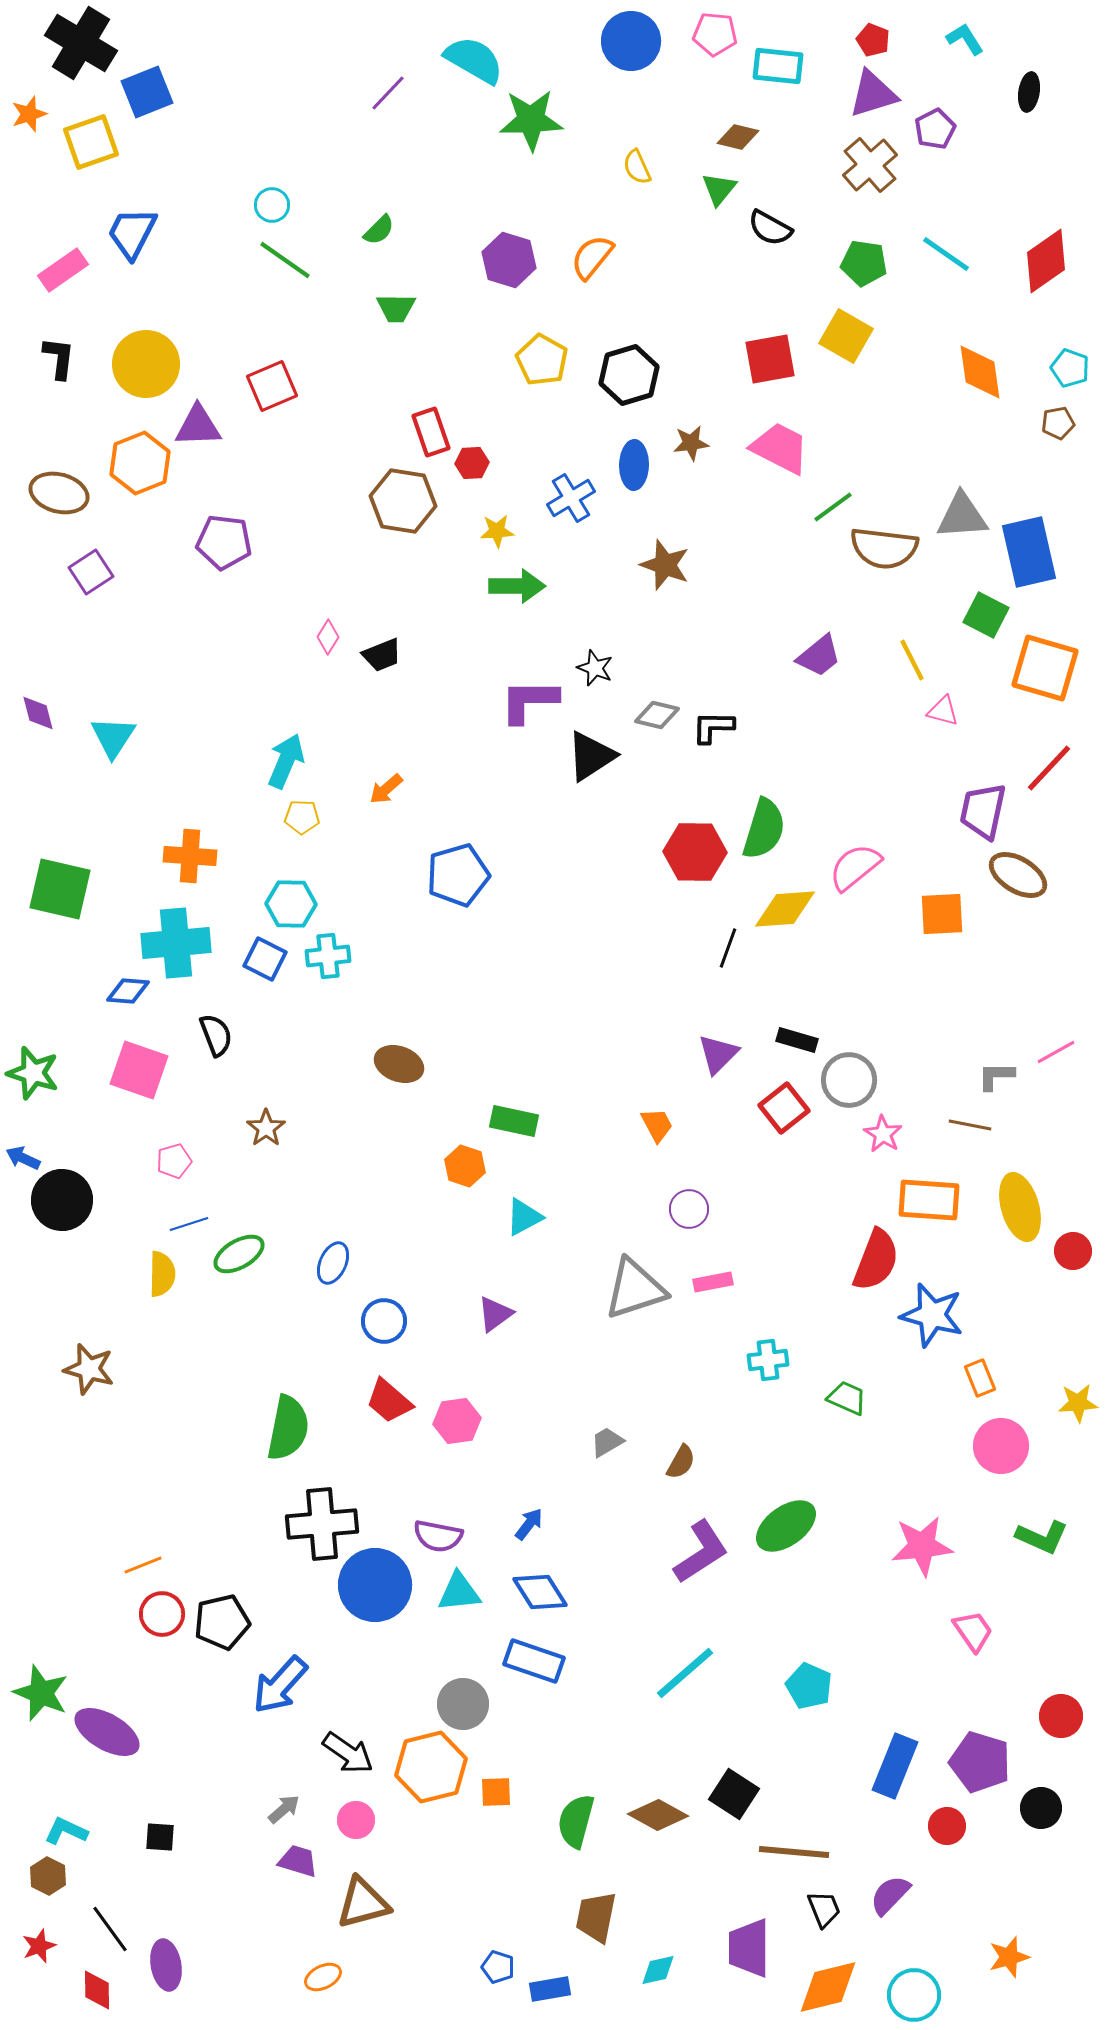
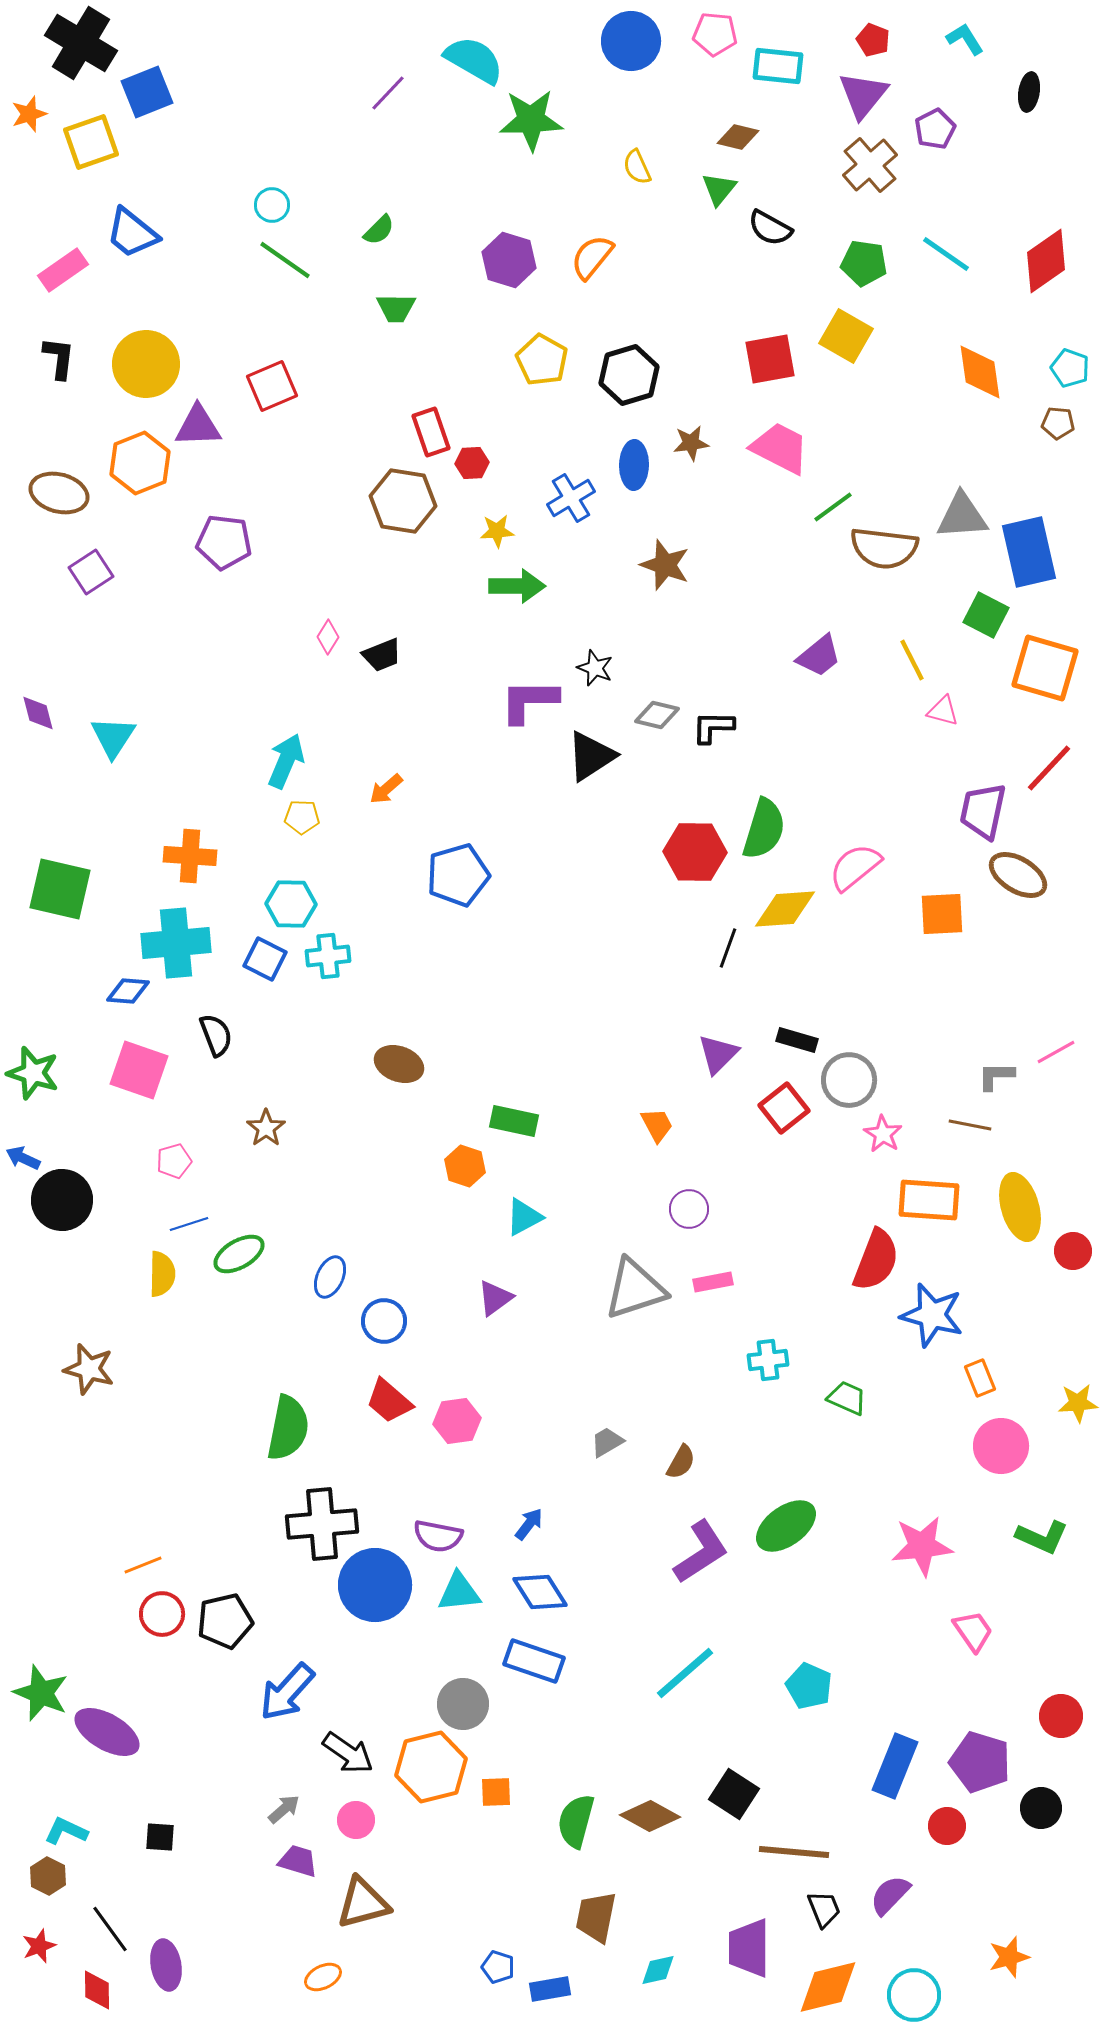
purple triangle at (873, 94): moved 10 px left, 1 px down; rotated 34 degrees counterclockwise
blue trapezoid at (132, 233): rotated 78 degrees counterclockwise
brown pentagon at (1058, 423): rotated 16 degrees clockwise
blue ellipse at (333, 1263): moved 3 px left, 14 px down
purple triangle at (495, 1314): moved 16 px up
black pentagon at (222, 1622): moved 3 px right, 1 px up
blue arrow at (280, 1685): moved 7 px right, 7 px down
brown diamond at (658, 1815): moved 8 px left, 1 px down
